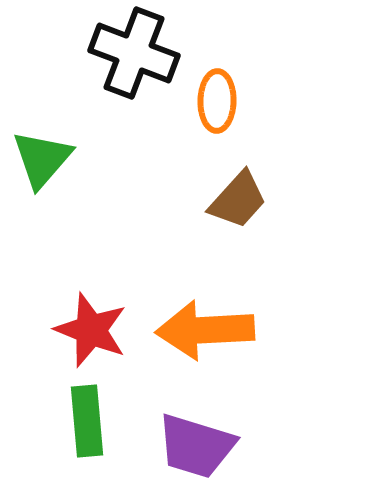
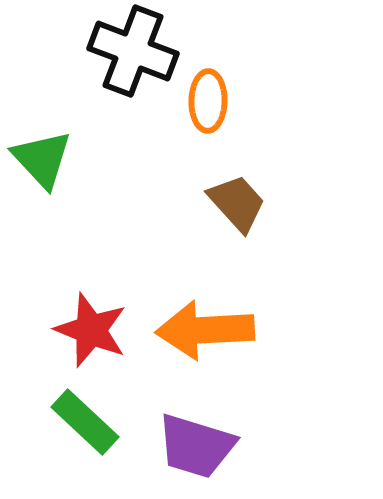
black cross: moved 1 px left, 2 px up
orange ellipse: moved 9 px left
green triangle: rotated 24 degrees counterclockwise
brown trapezoid: moved 1 px left, 3 px down; rotated 84 degrees counterclockwise
green rectangle: moved 2 px left, 1 px down; rotated 42 degrees counterclockwise
